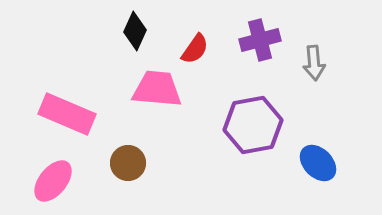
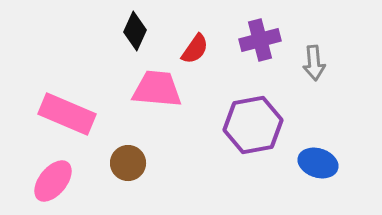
blue ellipse: rotated 27 degrees counterclockwise
